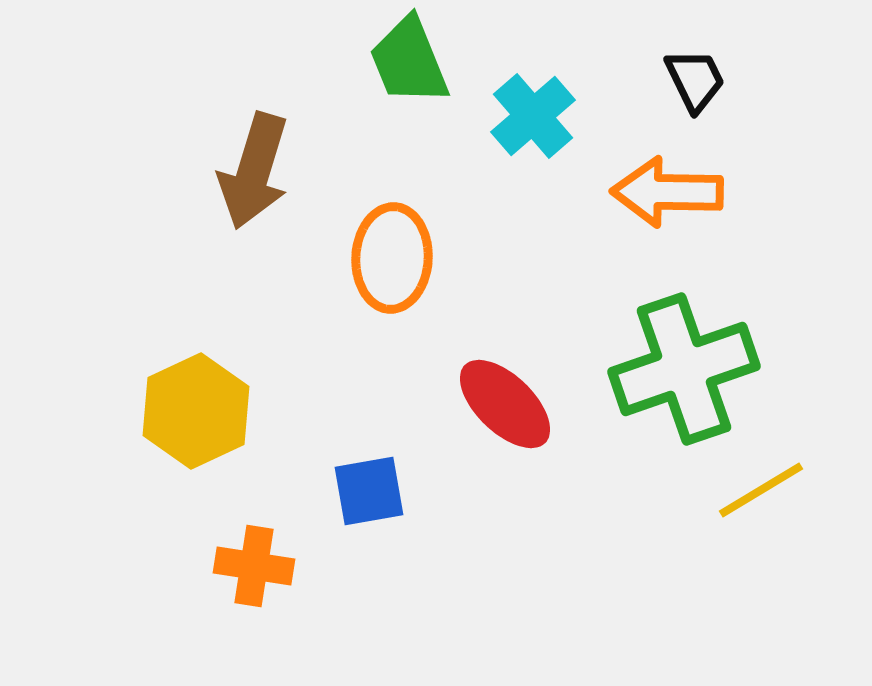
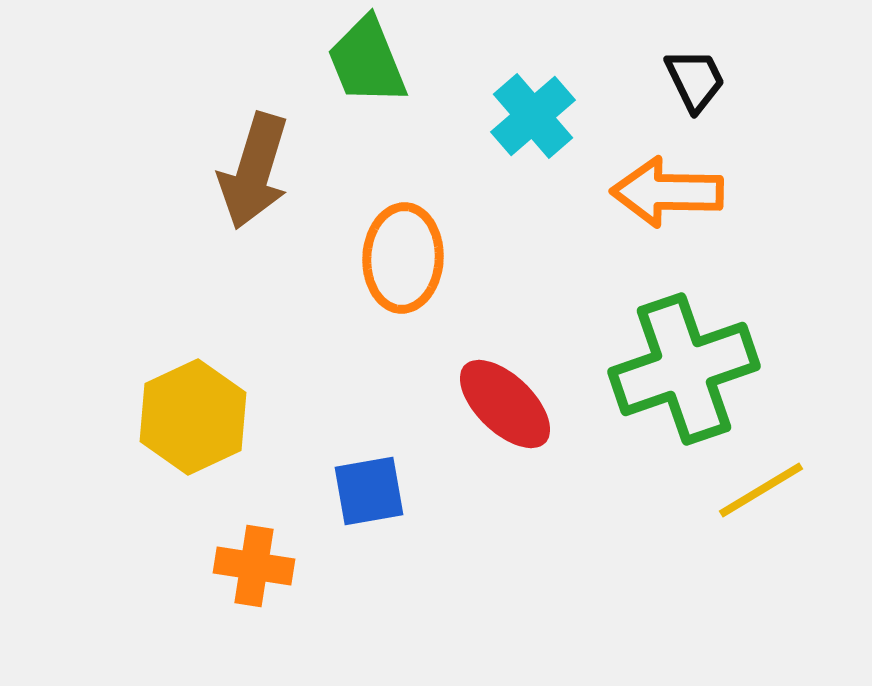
green trapezoid: moved 42 px left
orange ellipse: moved 11 px right
yellow hexagon: moved 3 px left, 6 px down
